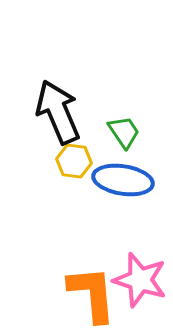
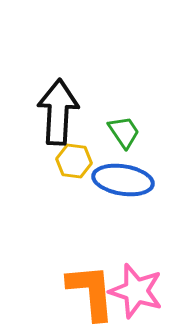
black arrow: rotated 26 degrees clockwise
pink star: moved 4 px left, 11 px down
orange L-shape: moved 1 px left, 2 px up
